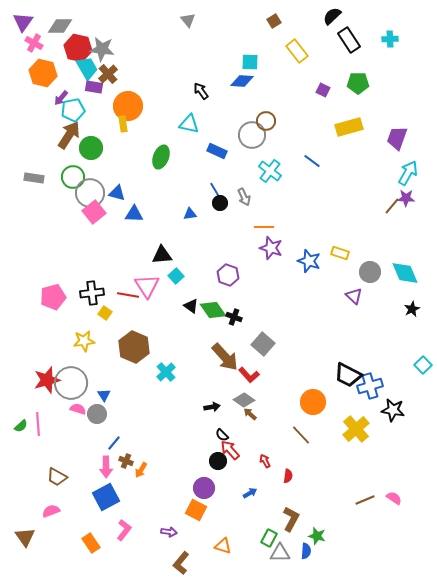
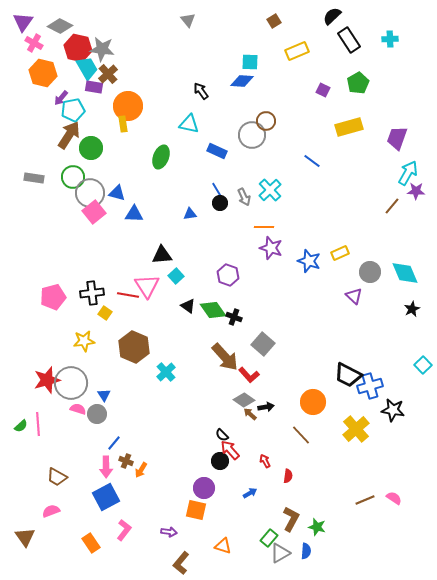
gray diamond at (60, 26): rotated 25 degrees clockwise
yellow rectangle at (297, 51): rotated 75 degrees counterclockwise
green pentagon at (358, 83): rotated 30 degrees counterclockwise
cyan cross at (270, 171): moved 19 px down; rotated 10 degrees clockwise
blue line at (215, 190): moved 2 px right
purple star at (406, 198): moved 10 px right, 7 px up
yellow rectangle at (340, 253): rotated 42 degrees counterclockwise
black triangle at (191, 306): moved 3 px left
black arrow at (212, 407): moved 54 px right
black circle at (218, 461): moved 2 px right
orange square at (196, 510): rotated 15 degrees counterclockwise
green star at (317, 536): moved 9 px up
green rectangle at (269, 538): rotated 12 degrees clockwise
gray triangle at (280, 553): rotated 30 degrees counterclockwise
